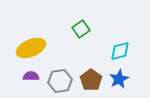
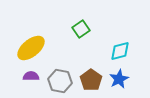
yellow ellipse: rotated 16 degrees counterclockwise
gray hexagon: rotated 20 degrees clockwise
